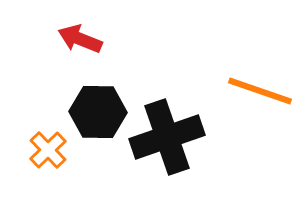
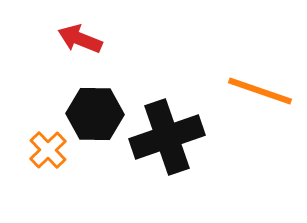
black hexagon: moved 3 px left, 2 px down
